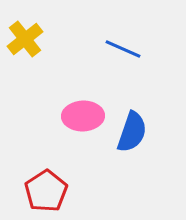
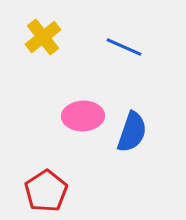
yellow cross: moved 18 px right, 2 px up
blue line: moved 1 px right, 2 px up
